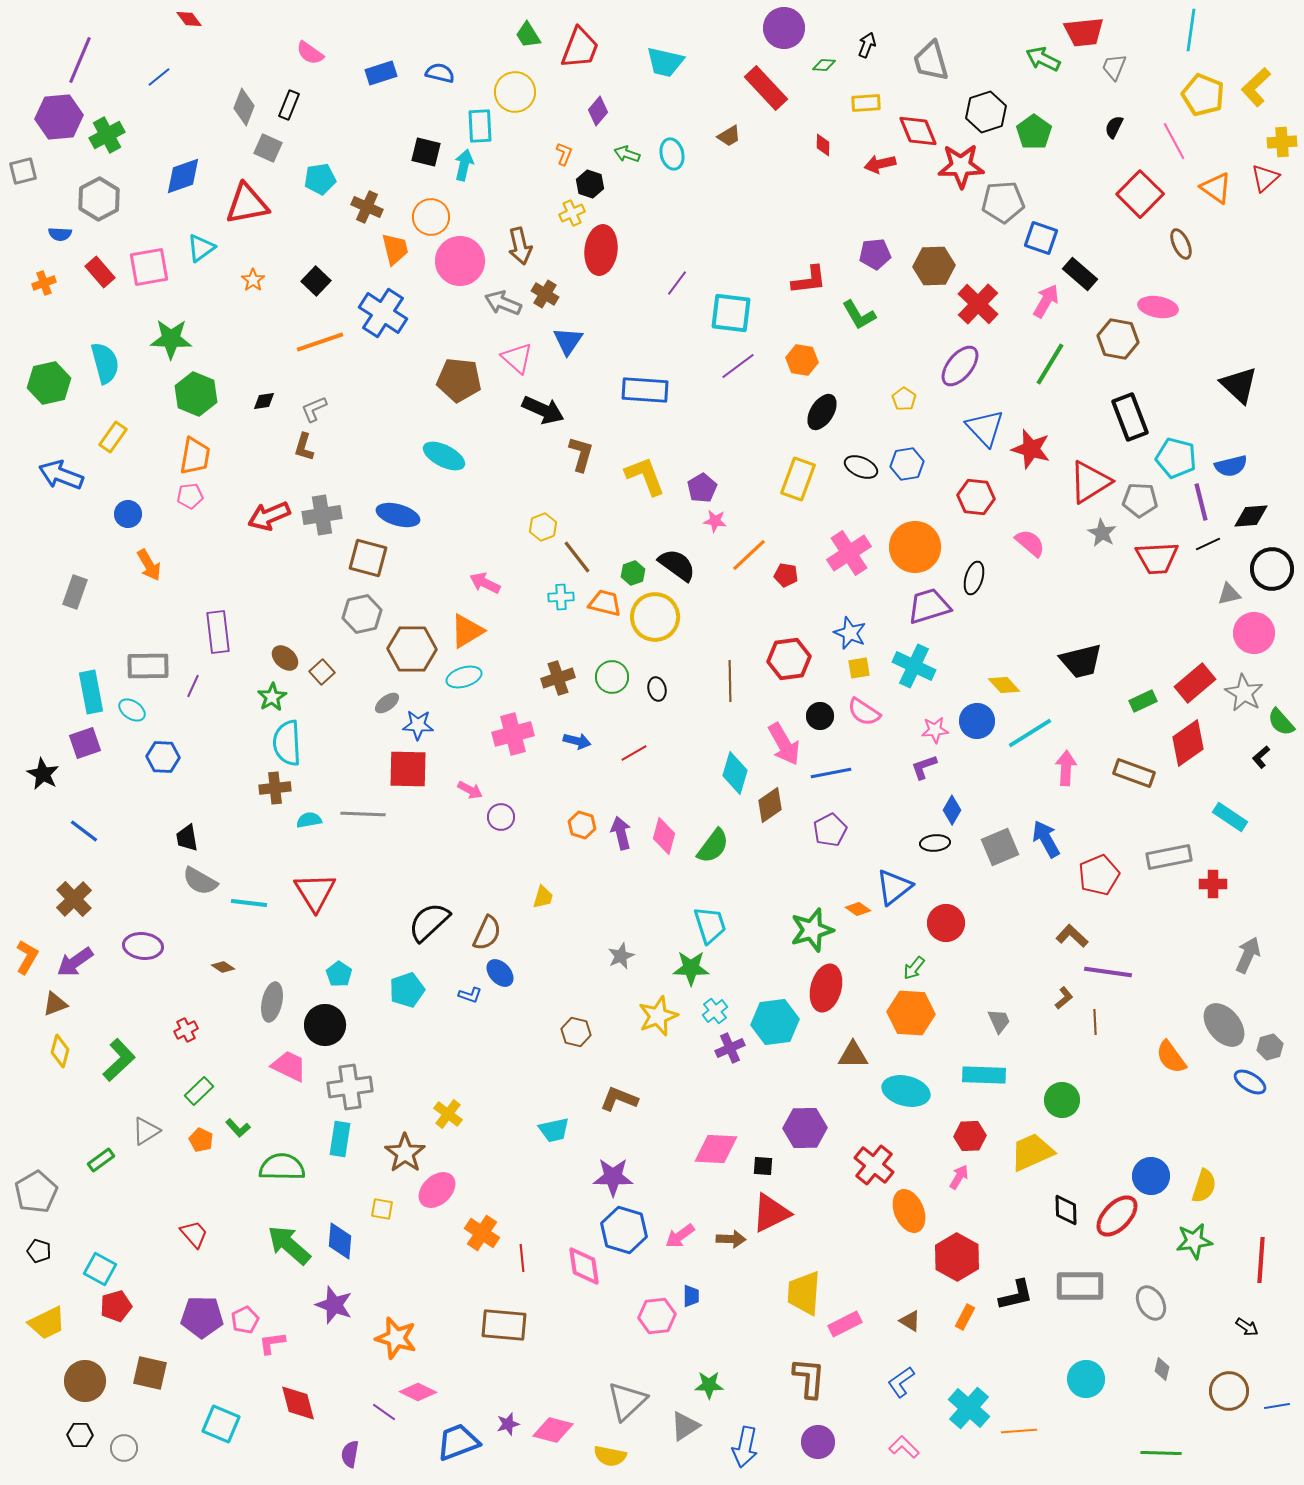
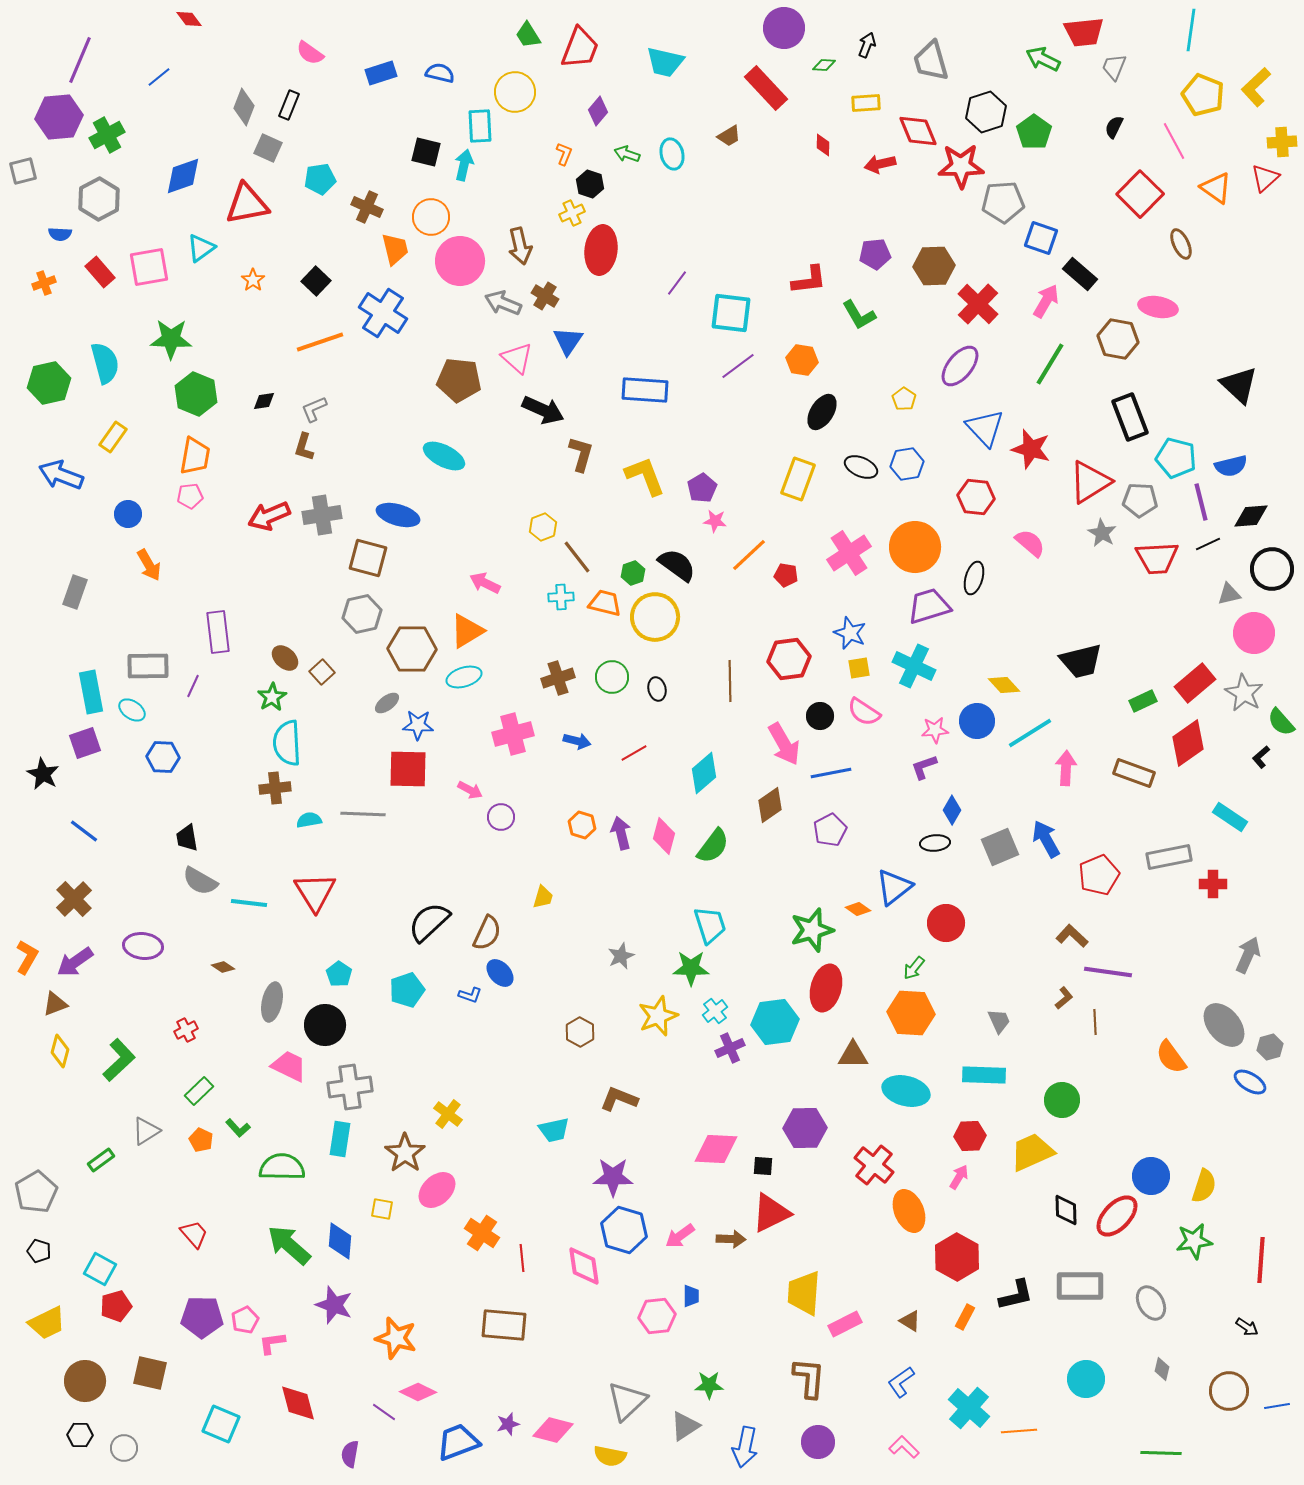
brown cross at (545, 294): moved 2 px down
cyan diamond at (735, 773): moved 31 px left; rotated 33 degrees clockwise
brown hexagon at (576, 1032): moved 4 px right; rotated 16 degrees clockwise
